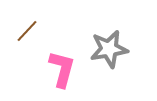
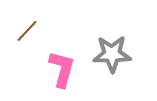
gray star: moved 3 px right, 5 px down; rotated 9 degrees clockwise
